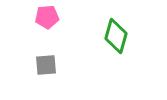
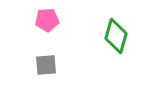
pink pentagon: moved 3 px down
